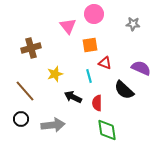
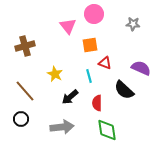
brown cross: moved 6 px left, 2 px up
yellow star: rotated 28 degrees counterclockwise
black arrow: moved 3 px left; rotated 66 degrees counterclockwise
gray arrow: moved 9 px right, 2 px down
